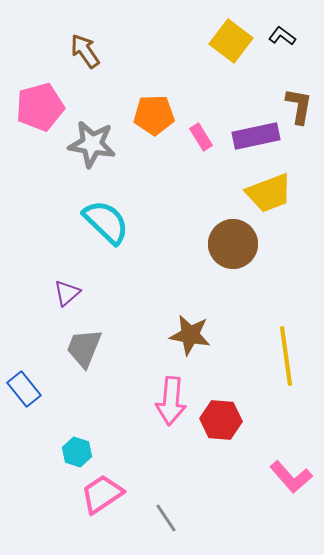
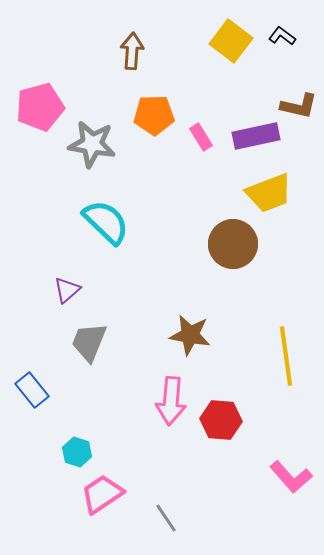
brown arrow: moved 47 px right; rotated 39 degrees clockwise
brown L-shape: rotated 93 degrees clockwise
purple triangle: moved 3 px up
gray trapezoid: moved 5 px right, 6 px up
blue rectangle: moved 8 px right, 1 px down
